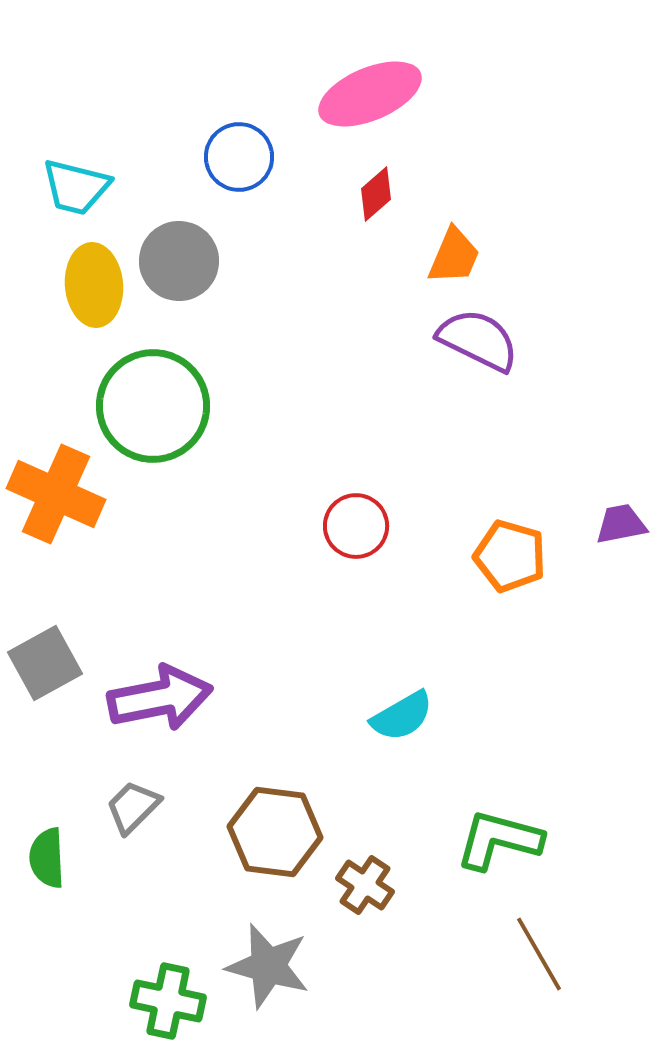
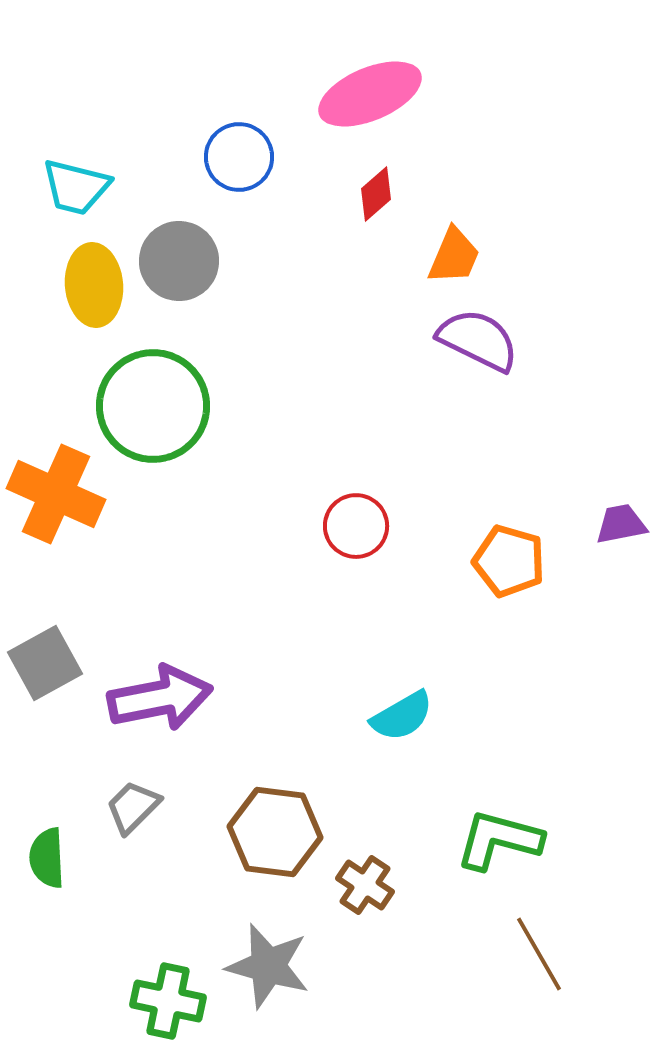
orange pentagon: moved 1 px left, 5 px down
